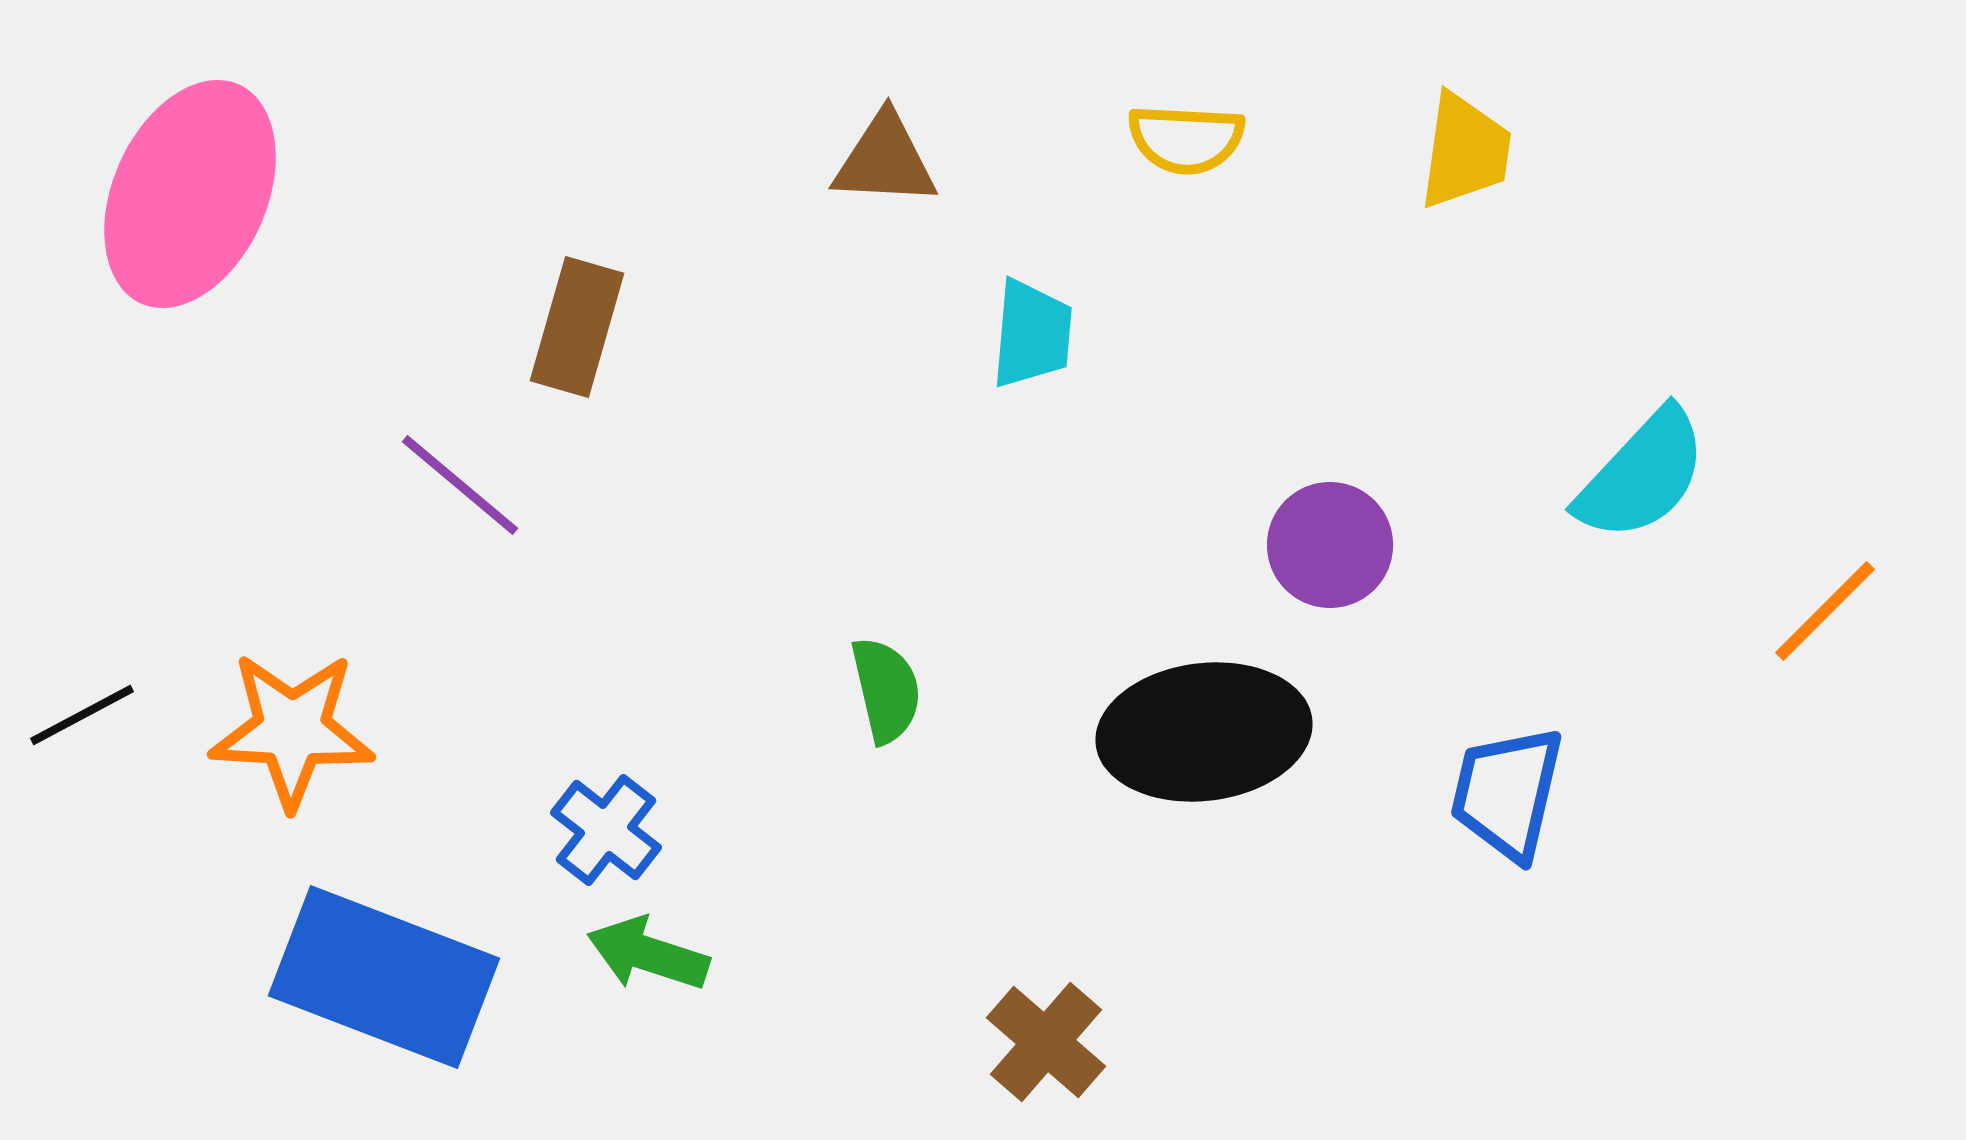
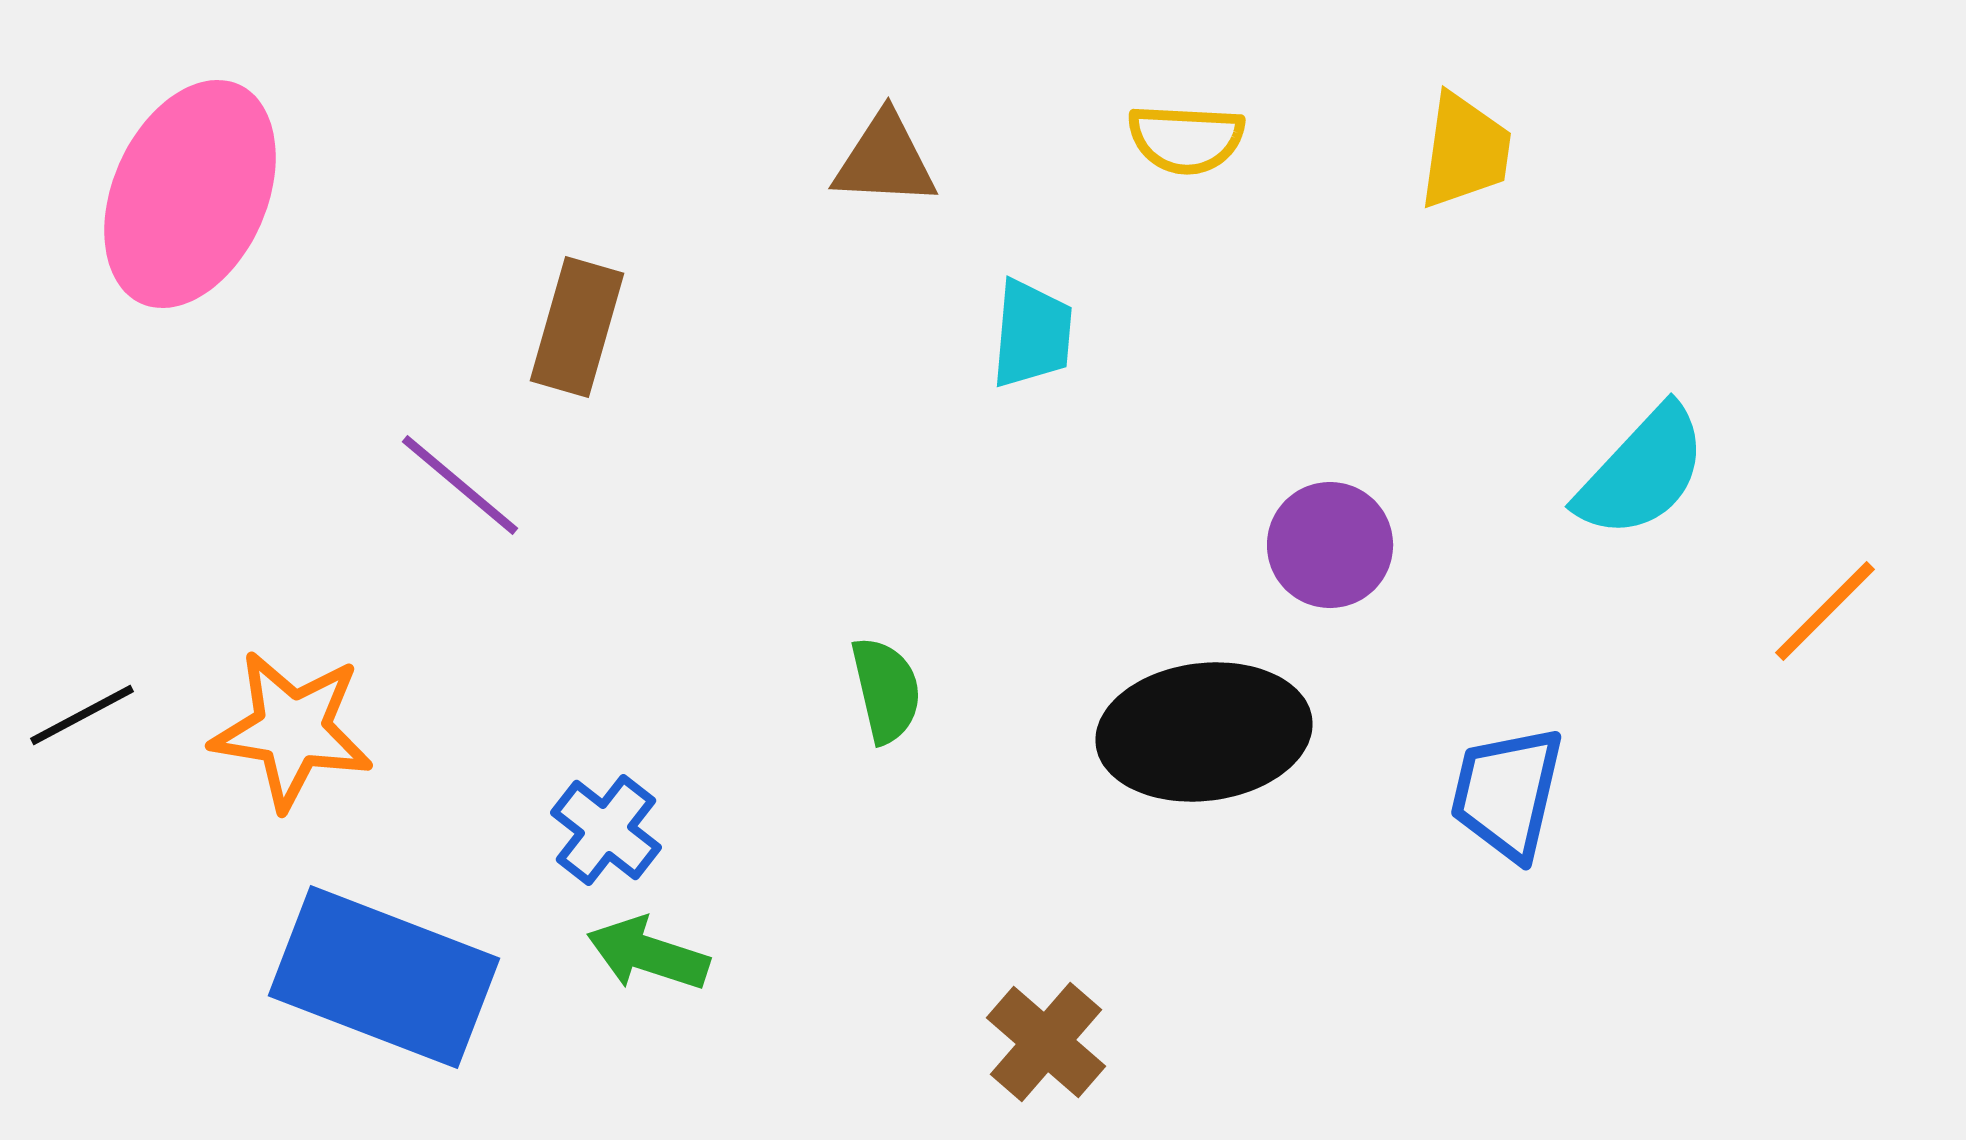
cyan semicircle: moved 3 px up
orange star: rotated 6 degrees clockwise
